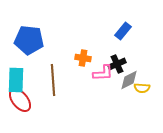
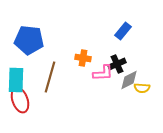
brown line: moved 3 px left, 3 px up; rotated 20 degrees clockwise
red ellipse: rotated 20 degrees clockwise
